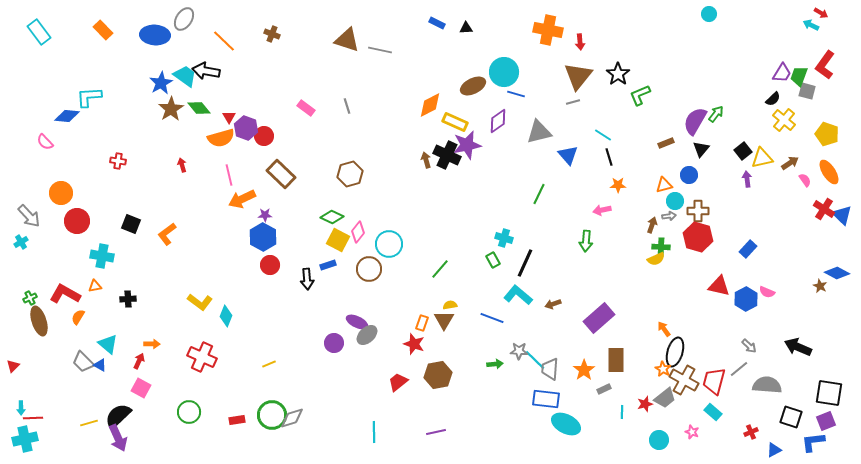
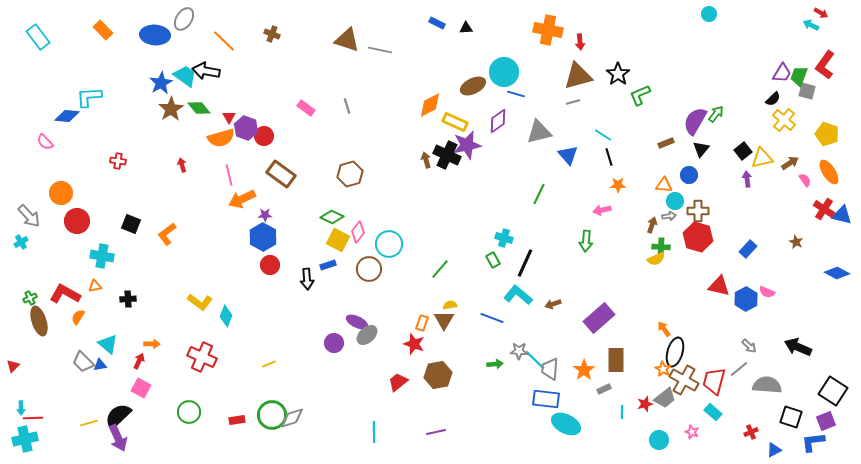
cyan rectangle at (39, 32): moved 1 px left, 5 px down
brown triangle at (578, 76): rotated 36 degrees clockwise
brown rectangle at (281, 174): rotated 8 degrees counterclockwise
orange triangle at (664, 185): rotated 18 degrees clockwise
blue triangle at (842, 215): rotated 30 degrees counterclockwise
brown star at (820, 286): moved 24 px left, 44 px up
blue triangle at (100, 365): rotated 40 degrees counterclockwise
black square at (829, 393): moved 4 px right, 2 px up; rotated 24 degrees clockwise
